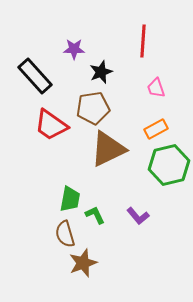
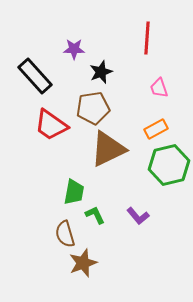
red line: moved 4 px right, 3 px up
pink trapezoid: moved 3 px right
green trapezoid: moved 4 px right, 7 px up
